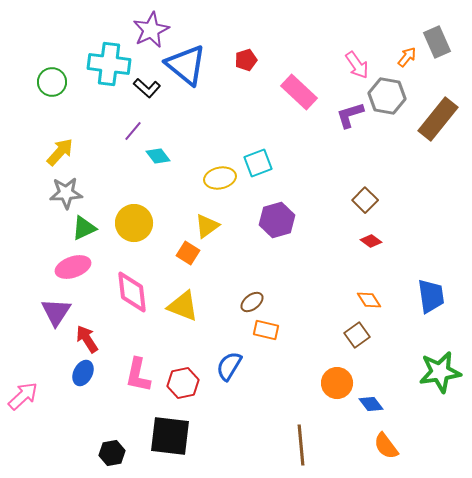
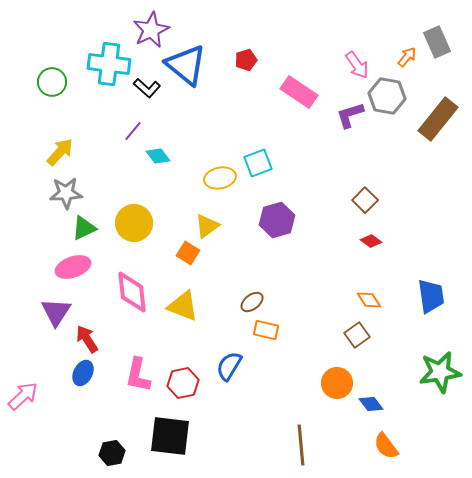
pink rectangle at (299, 92): rotated 9 degrees counterclockwise
